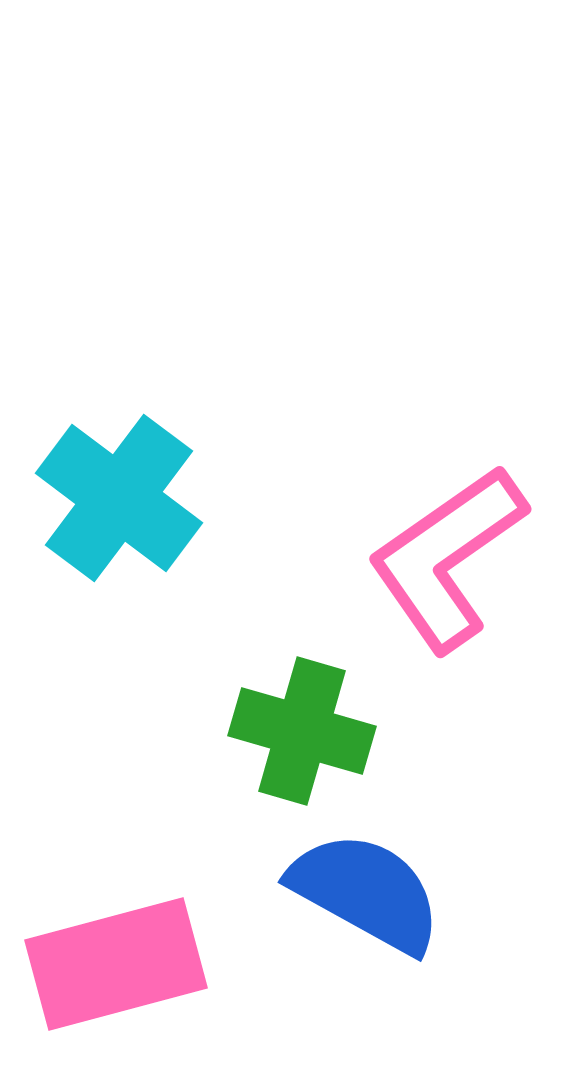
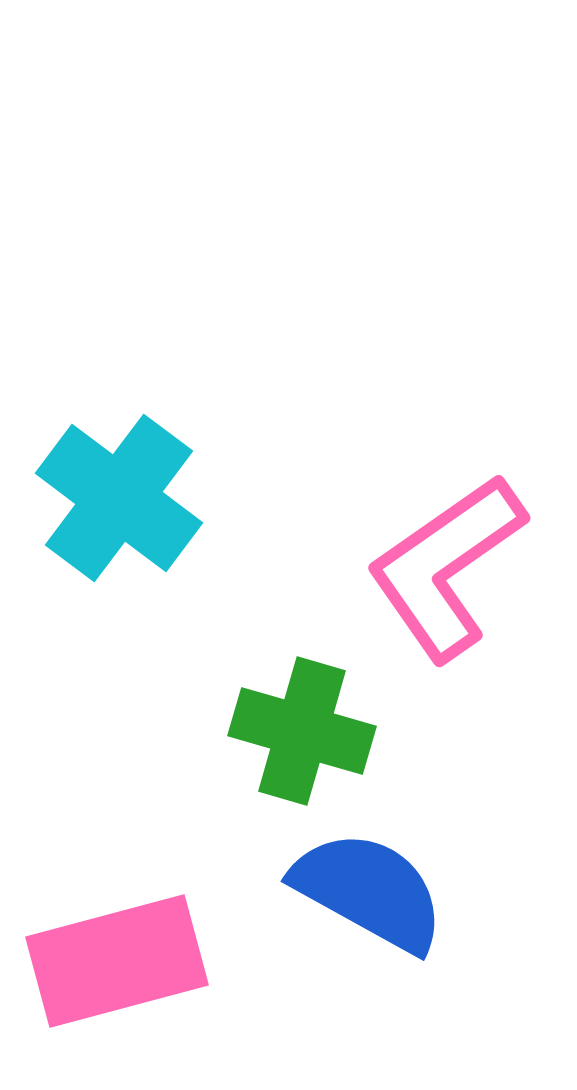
pink L-shape: moved 1 px left, 9 px down
blue semicircle: moved 3 px right, 1 px up
pink rectangle: moved 1 px right, 3 px up
